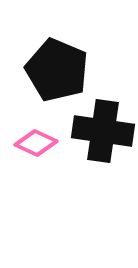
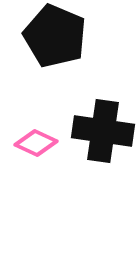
black pentagon: moved 2 px left, 34 px up
